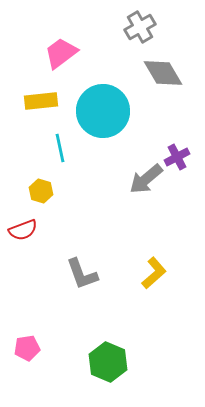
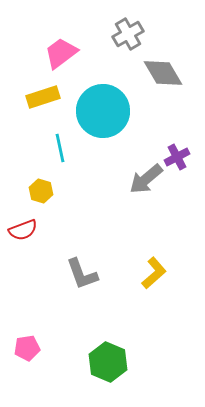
gray cross: moved 12 px left, 7 px down
yellow rectangle: moved 2 px right, 4 px up; rotated 12 degrees counterclockwise
